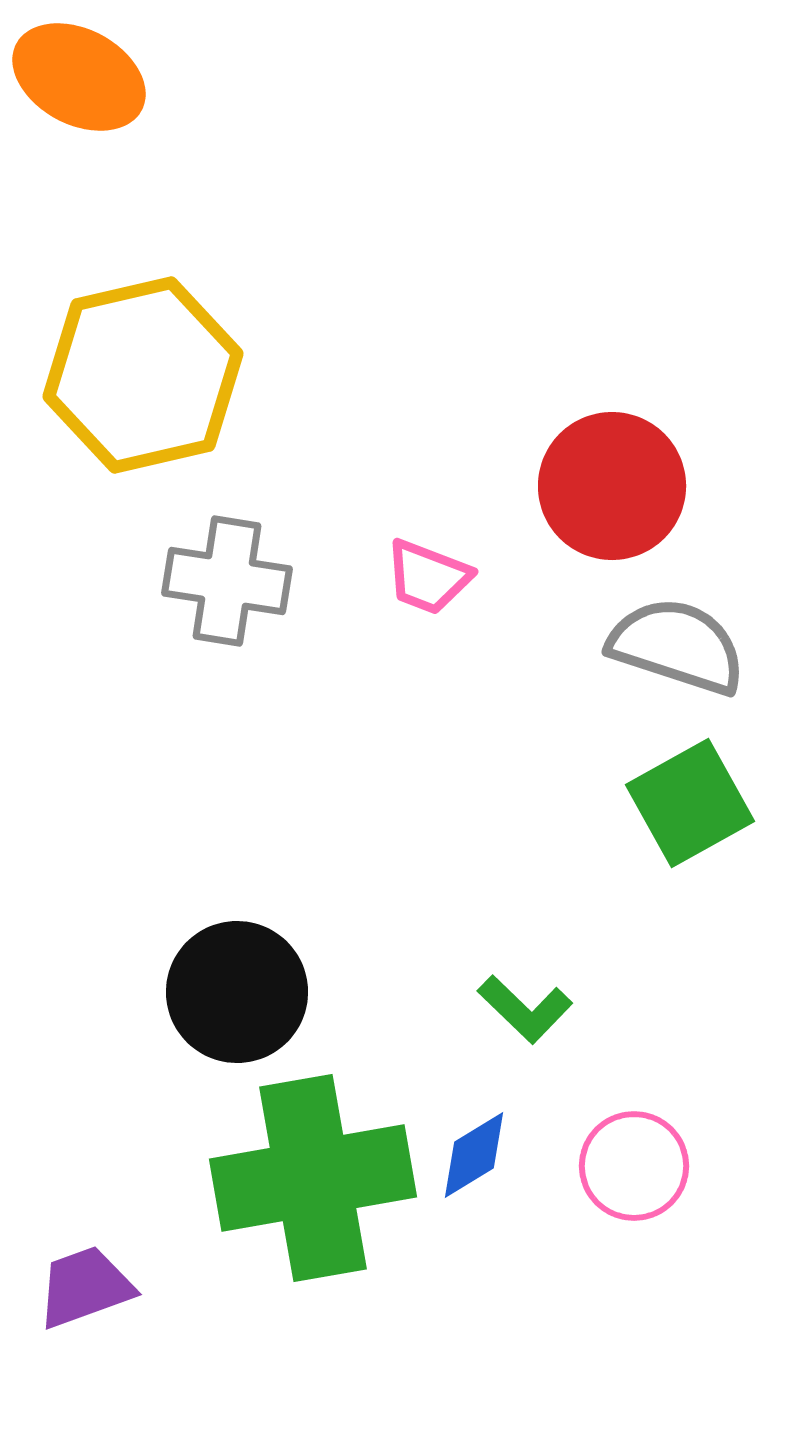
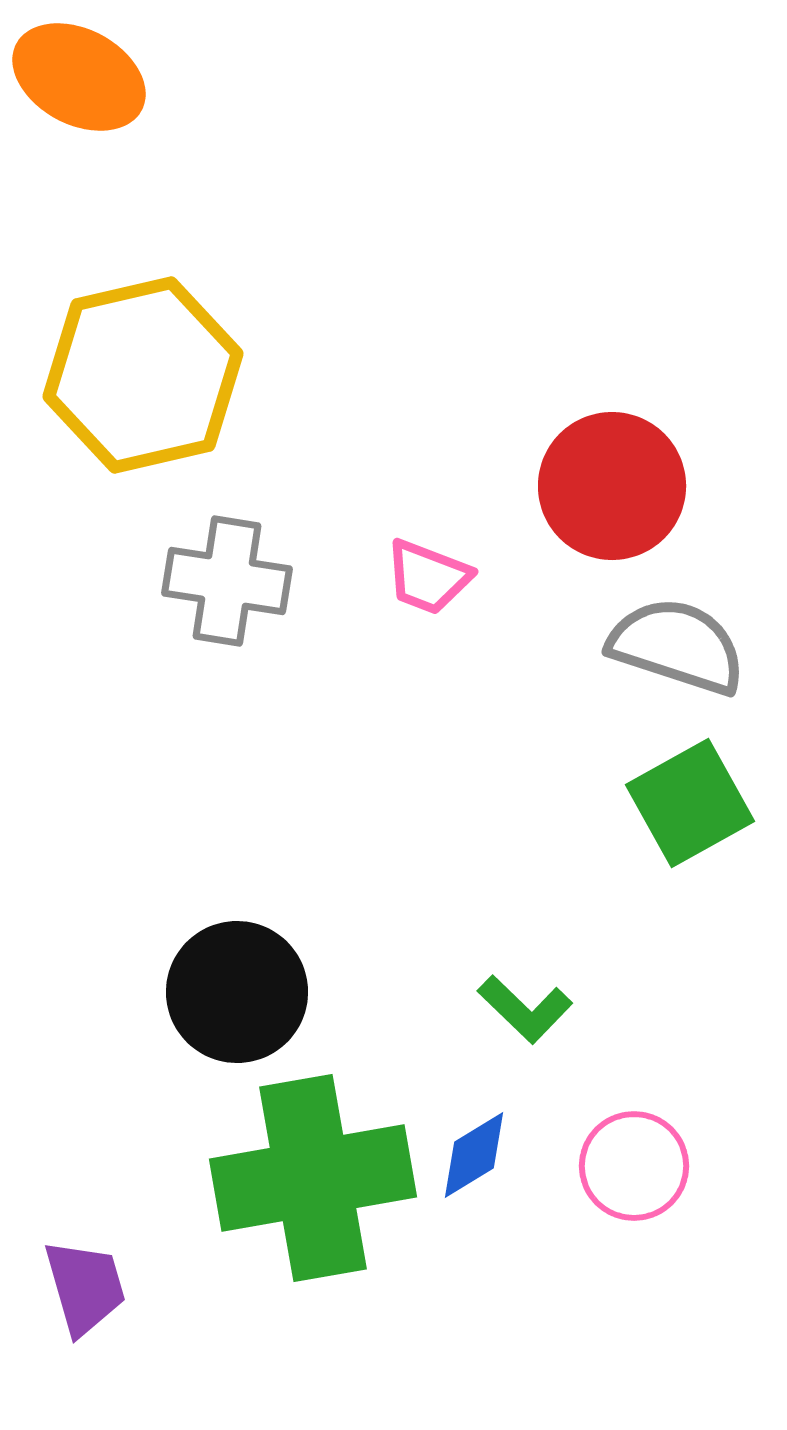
purple trapezoid: rotated 94 degrees clockwise
